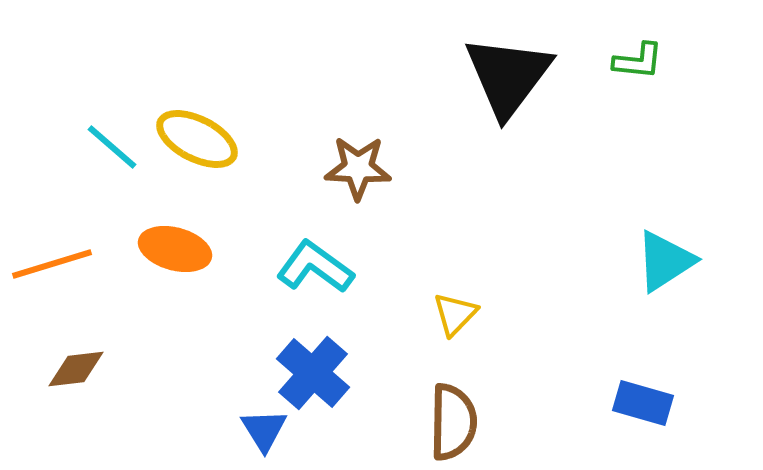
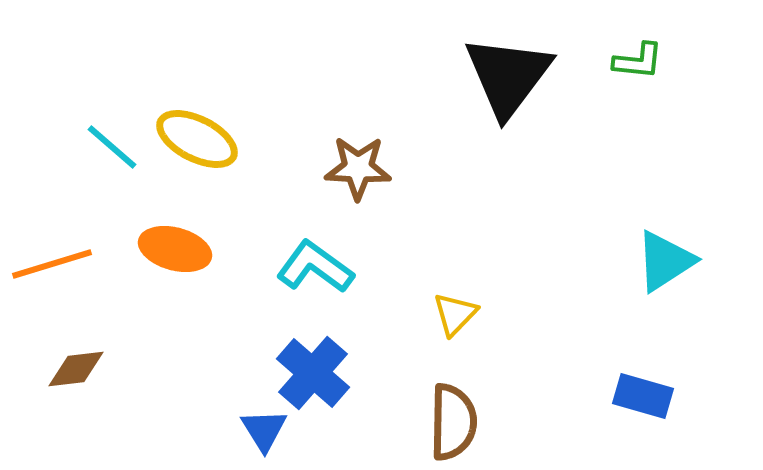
blue rectangle: moved 7 px up
